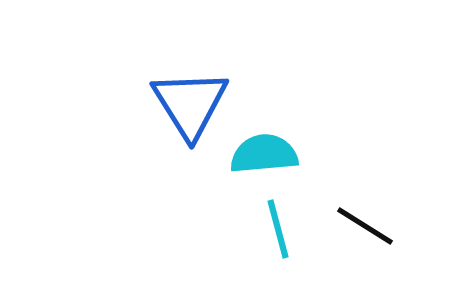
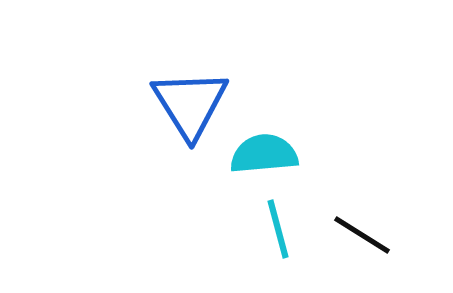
black line: moved 3 px left, 9 px down
